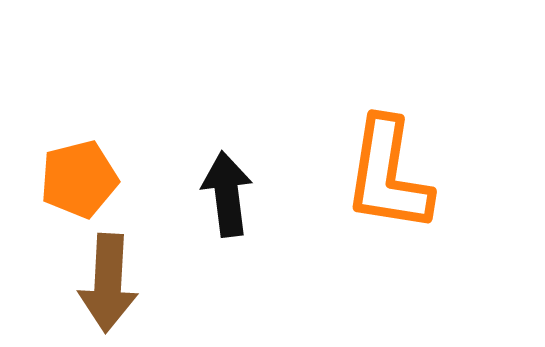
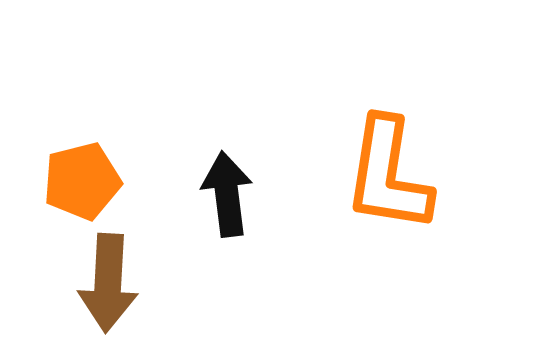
orange pentagon: moved 3 px right, 2 px down
